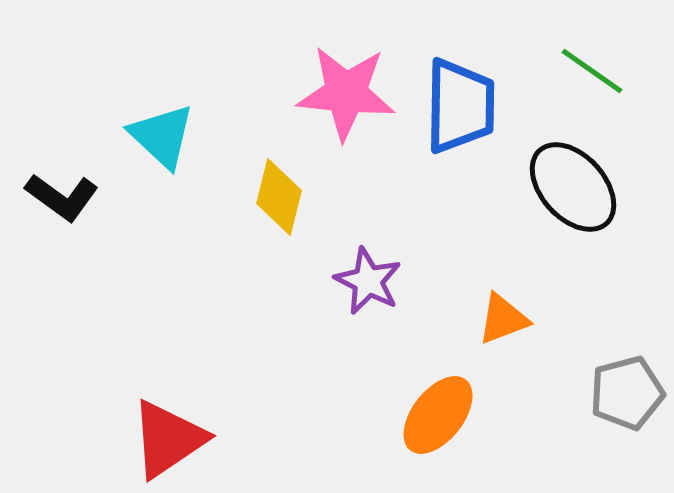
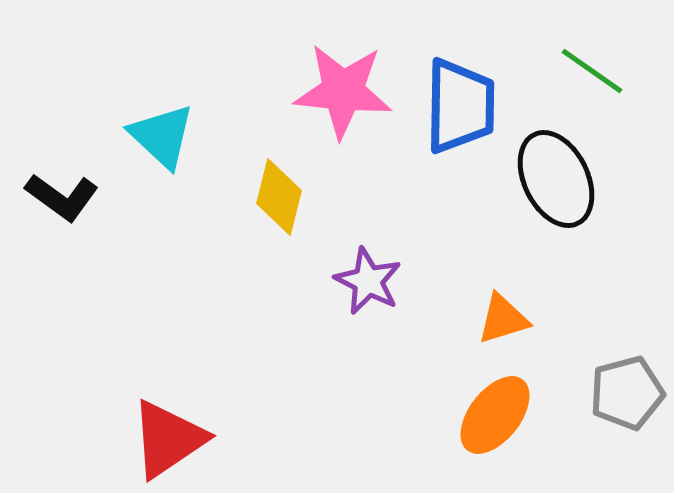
pink star: moved 3 px left, 2 px up
black ellipse: moved 17 px left, 8 px up; rotated 16 degrees clockwise
orange triangle: rotated 4 degrees clockwise
orange ellipse: moved 57 px right
